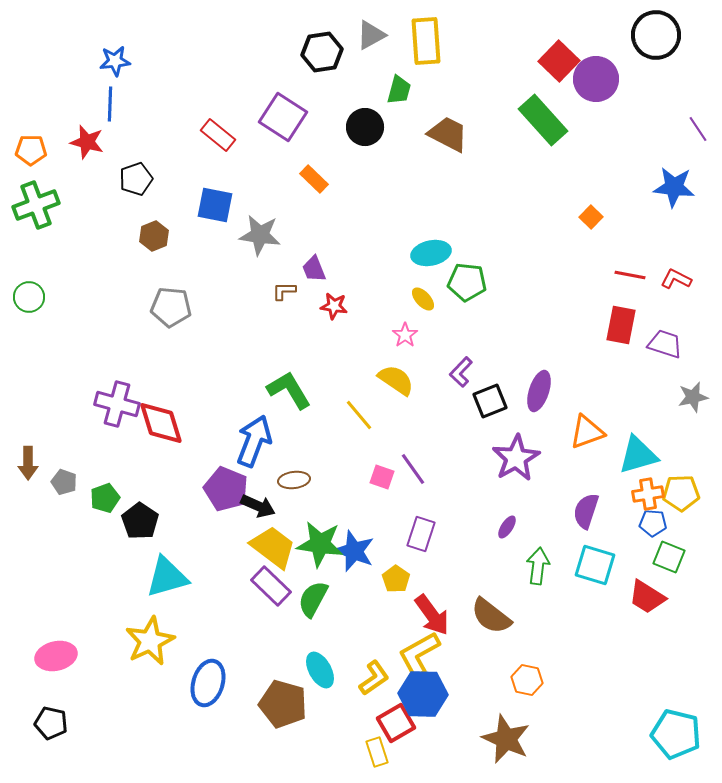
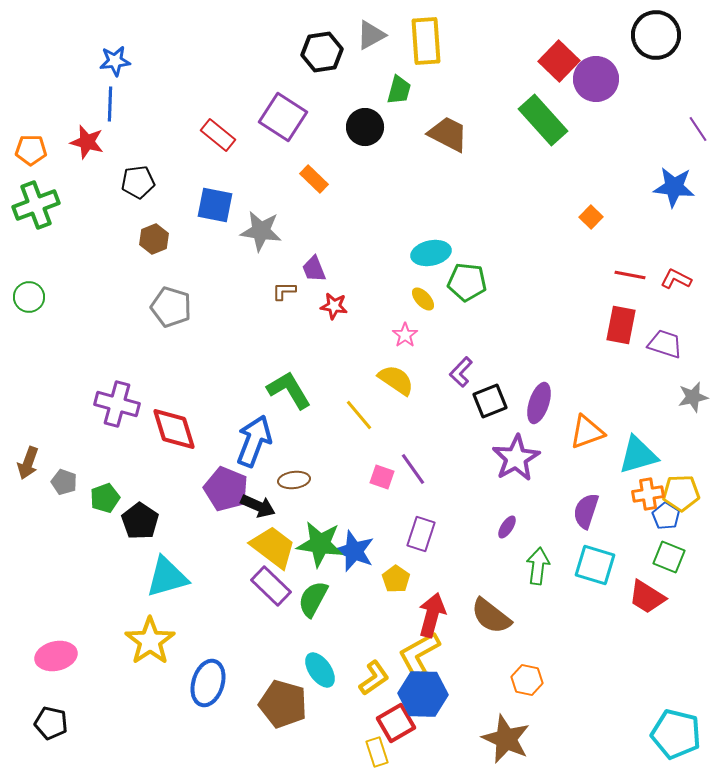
black pentagon at (136, 179): moved 2 px right, 3 px down; rotated 12 degrees clockwise
gray star at (260, 235): moved 1 px right, 4 px up
brown hexagon at (154, 236): moved 3 px down
gray pentagon at (171, 307): rotated 12 degrees clockwise
purple ellipse at (539, 391): moved 12 px down
red diamond at (161, 423): moved 13 px right, 6 px down
brown arrow at (28, 463): rotated 20 degrees clockwise
blue pentagon at (653, 523): moved 13 px right, 7 px up; rotated 28 degrees clockwise
red arrow at (432, 615): rotated 129 degrees counterclockwise
yellow star at (150, 641): rotated 9 degrees counterclockwise
cyan ellipse at (320, 670): rotated 6 degrees counterclockwise
